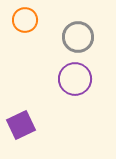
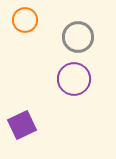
purple circle: moved 1 px left
purple square: moved 1 px right
